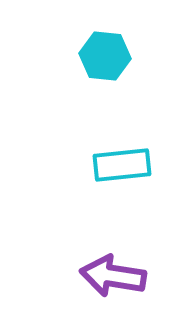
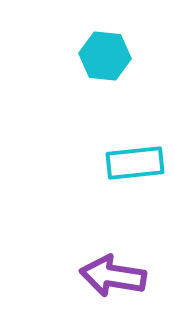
cyan rectangle: moved 13 px right, 2 px up
